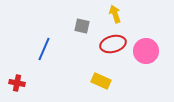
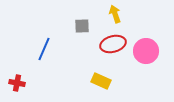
gray square: rotated 14 degrees counterclockwise
